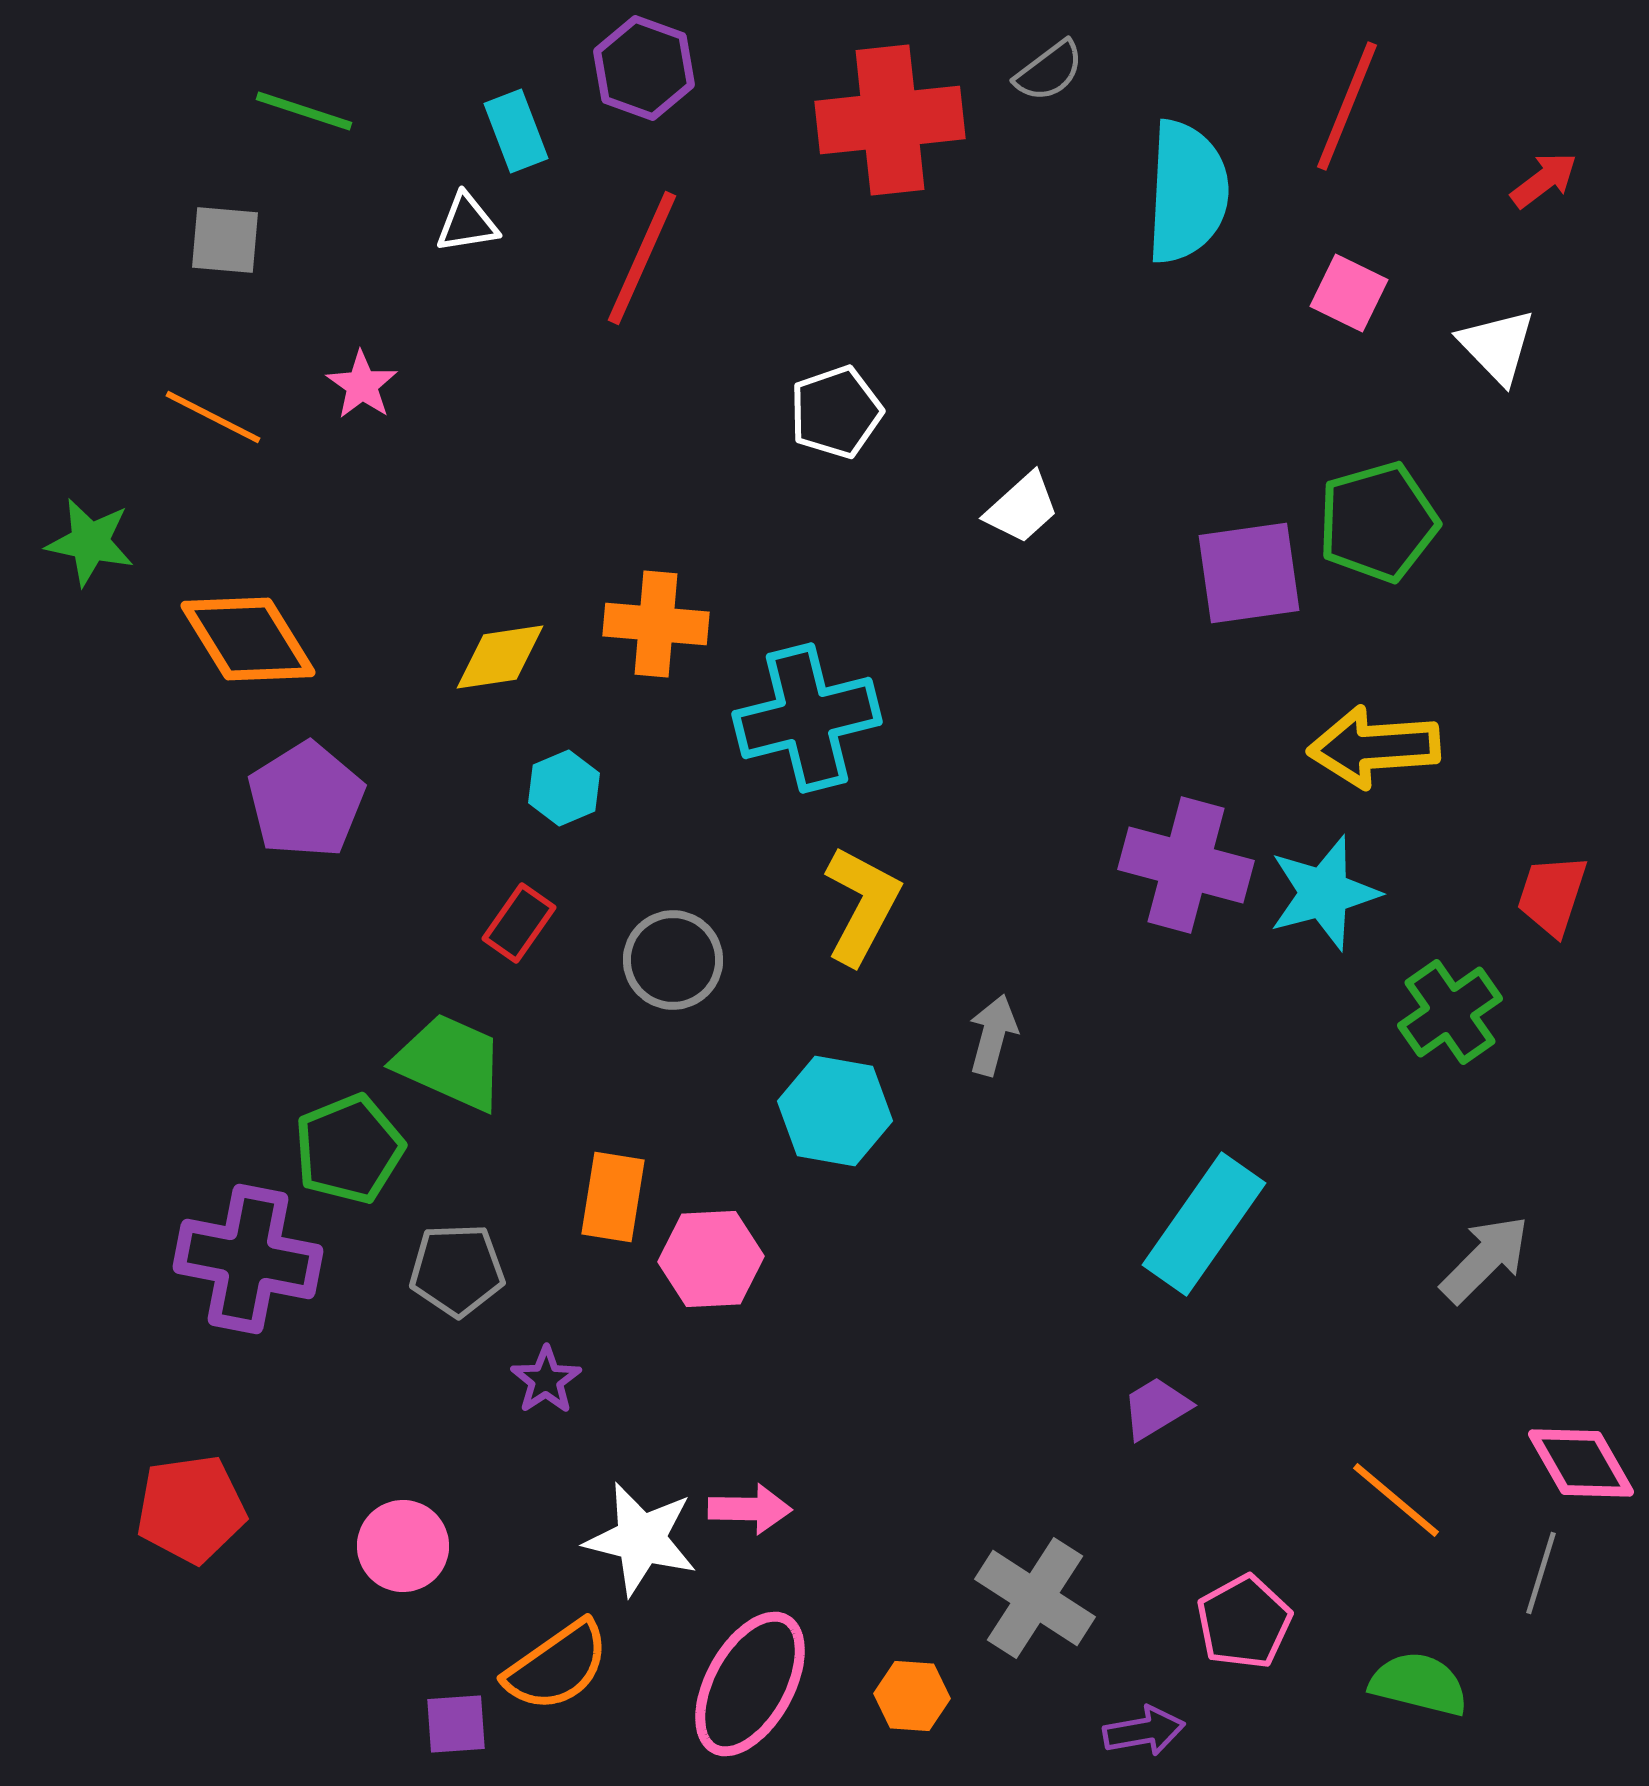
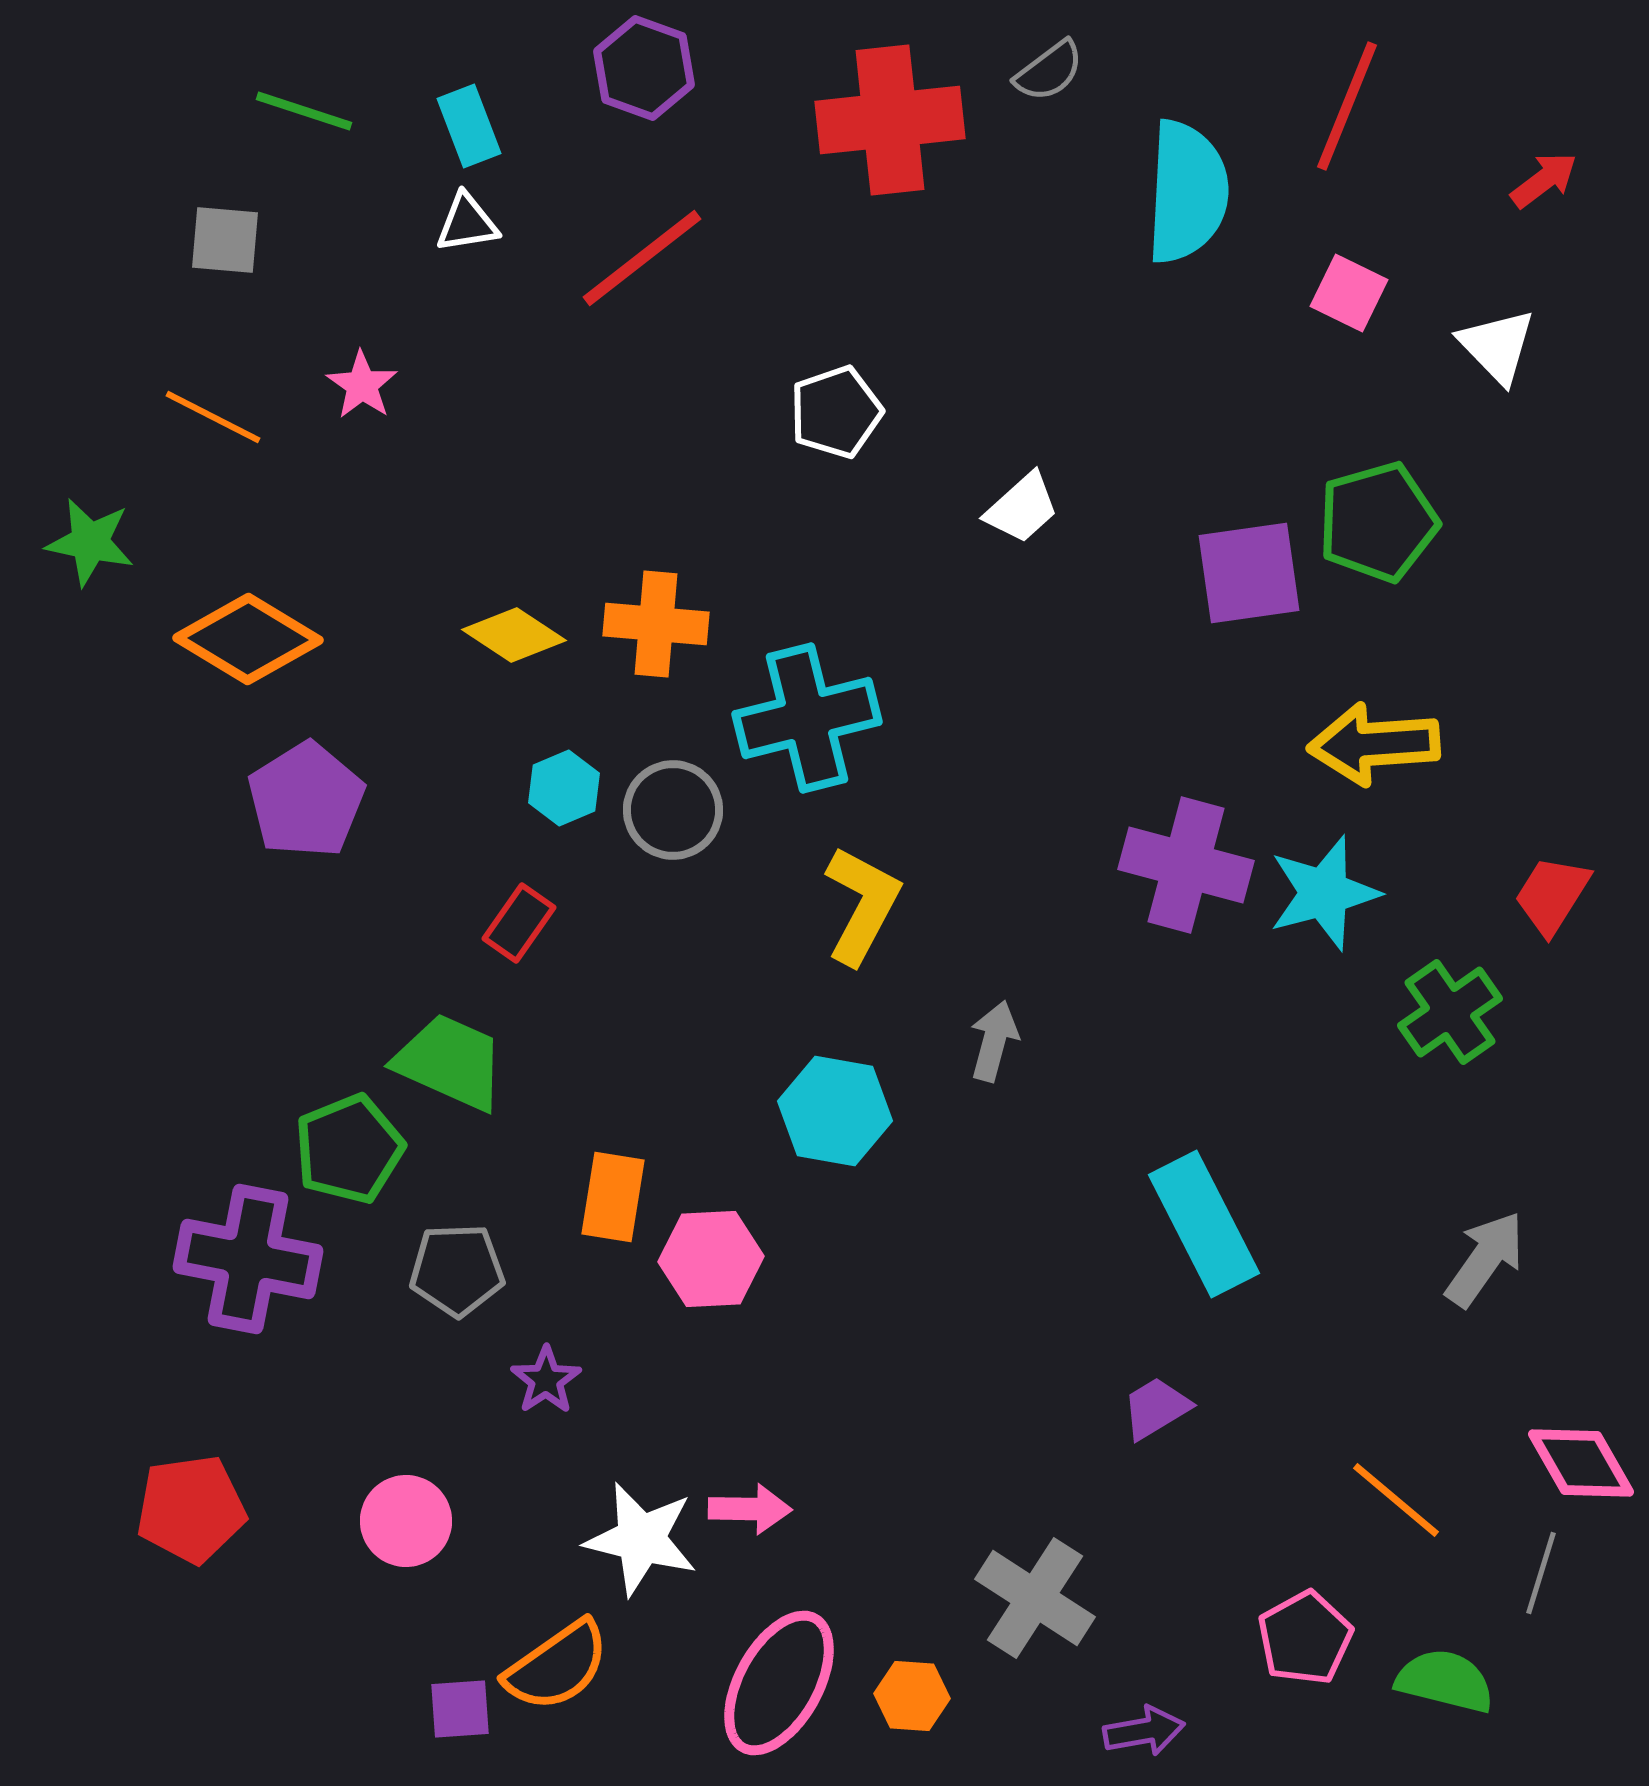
cyan rectangle at (516, 131): moved 47 px left, 5 px up
red line at (642, 258): rotated 28 degrees clockwise
orange diamond at (248, 639): rotated 27 degrees counterclockwise
yellow diamond at (500, 657): moved 14 px right, 22 px up; rotated 42 degrees clockwise
yellow arrow at (1374, 747): moved 3 px up
red trapezoid at (1552, 895): rotated 14 degrees clockwise
gray circle at (673, 960): moved 150 px up
gray arrow at (993, 1035): moved 1 px right, 6 px down
cyan rectangle at (1204, 1224): rotated 62 degrees counterclockwise
gray arrow at (1485, 1259): rotated 10 degrees counterclockwise
pink circle at (403, 1546): moved 3 px right, 25 px up
pink pentagon at (1244, 1622): moved 61 px right, 16 px down
pink ellipse at (750, 1684): moved 29 px right, 1 px up
green semicircle at (1419, 1684): moved 26 px right, 3 px up
purple square at (456, 1724): moved 4 px right, 15 px up
